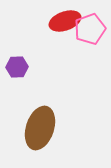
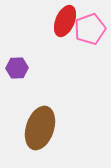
red ellipse: rotated 48 degrees counterclockwise
purple hexagon: moved 1 px down
